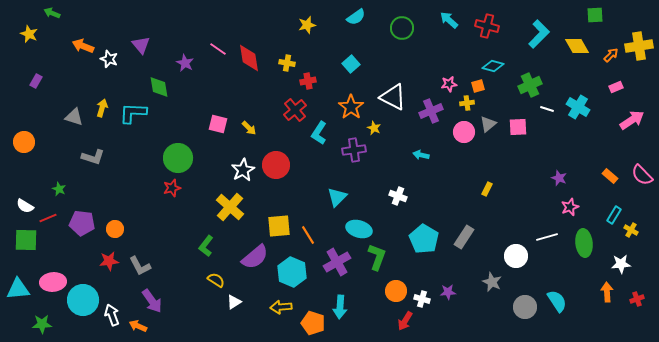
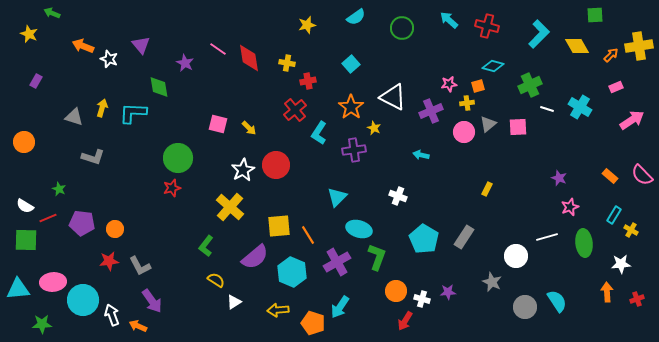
cyan cross at (578, 107): moved 2 px right
yellow arrow at (281, 307): moved 3 px left, 3 px down
cyan arrow at (340, 307): rotated 30 degrees clockwise
